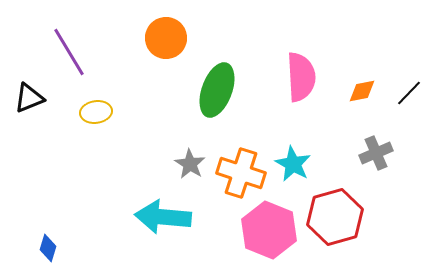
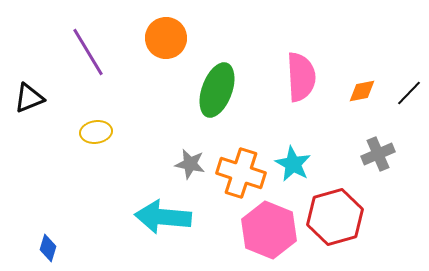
purple line: moved 19 px right
yellow ellipse: moved 20 px down
gray cross: moved 2 px right, 1 px down
gray star: rotated 20 degrees counterclockwise
